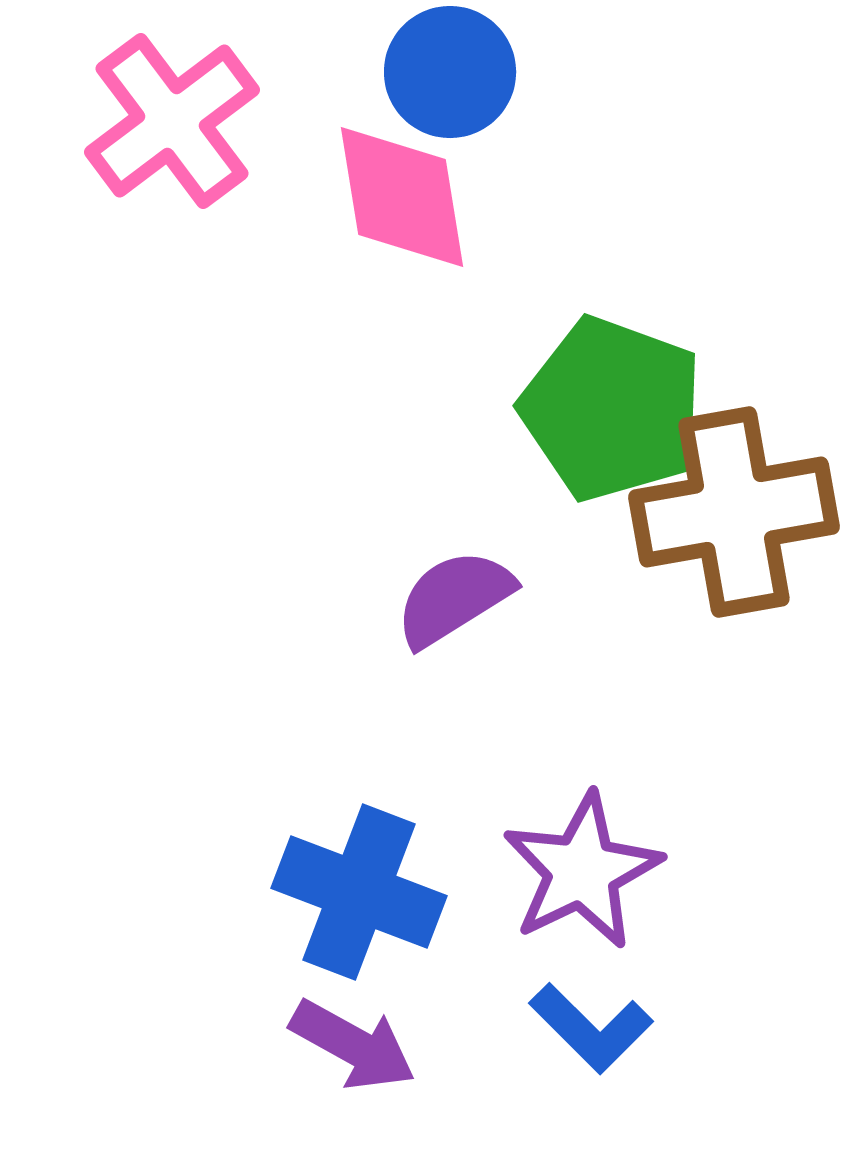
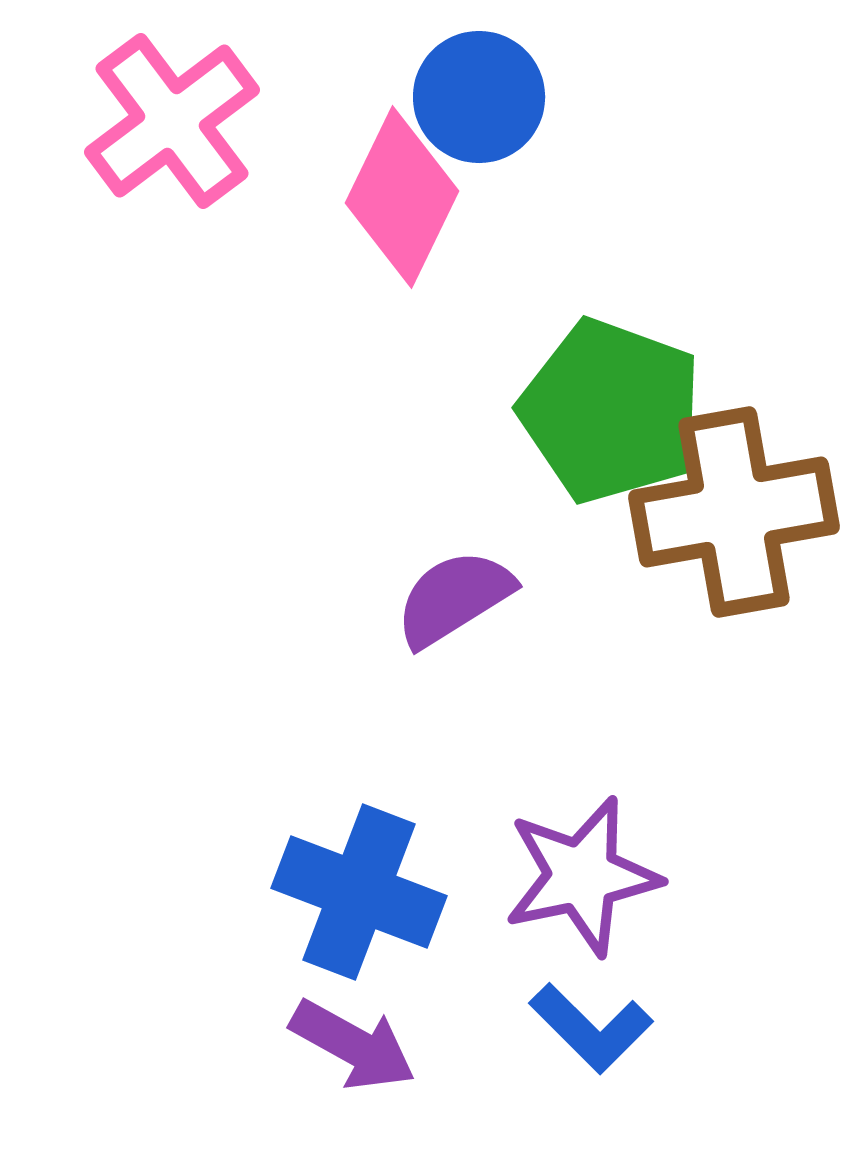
blue circle: moved 29 px right, 25 px down
pink diamond: rotated 35 degrees clockwise
green pentagon: moved 1 px left, 2 px down
purple star: moved 5 px down; rotated 14 degrees clockwise
